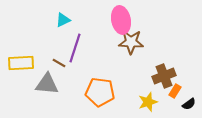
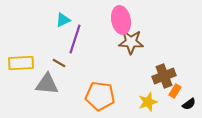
purple line: moved 9 px up
orange pentagon: moved 4 px down
